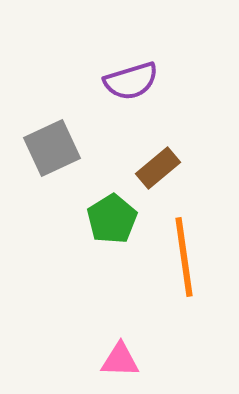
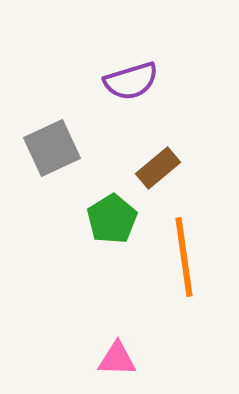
pink triangle: moved 3 px left, 1 px up
